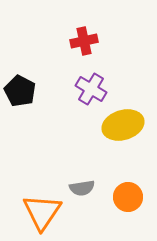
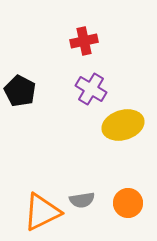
gray semicircle: moved 12 px down
orange circle: moved 6 px down
orange triangle: rotated 30 degrees clockwise
